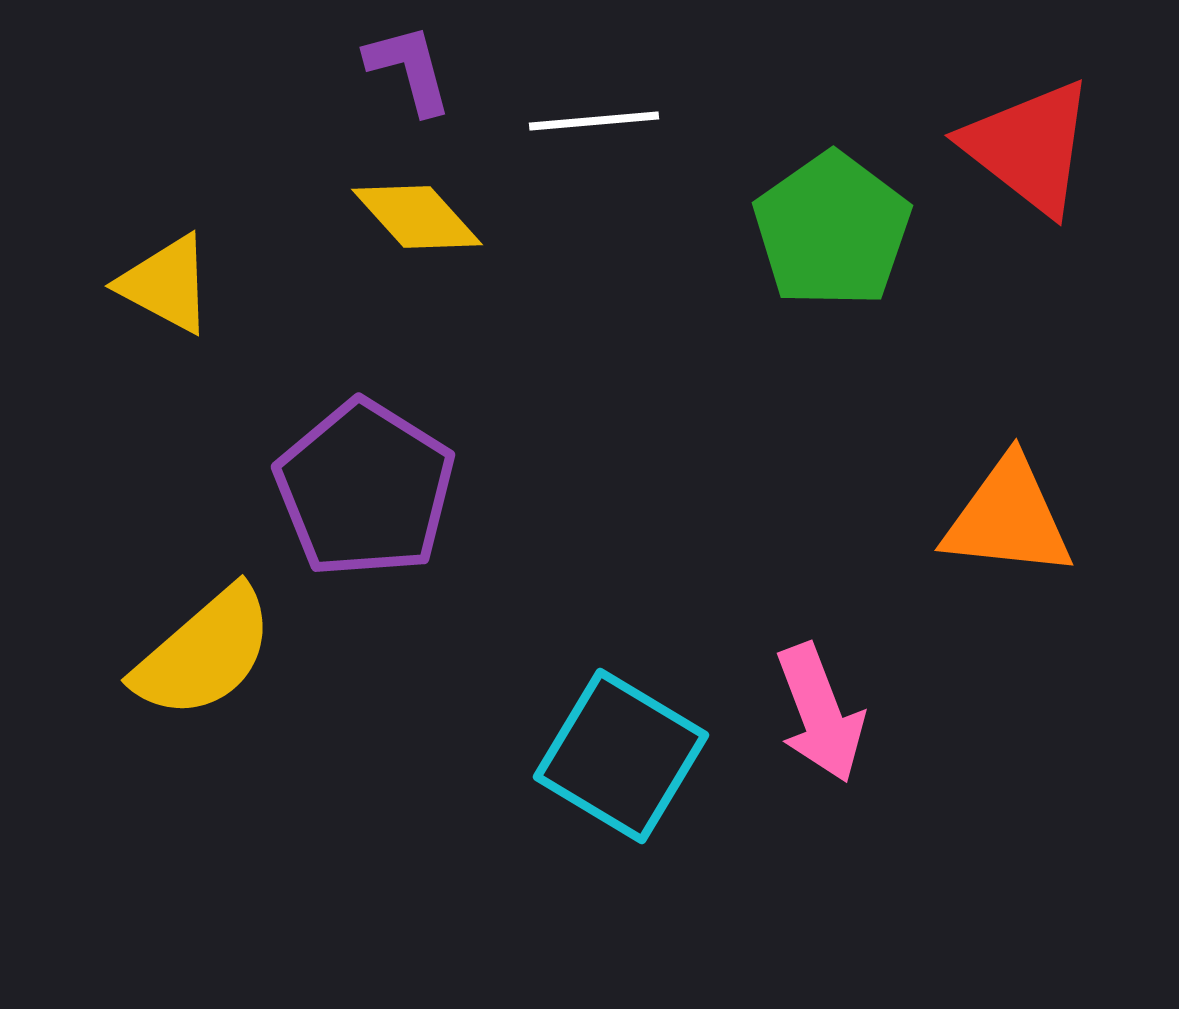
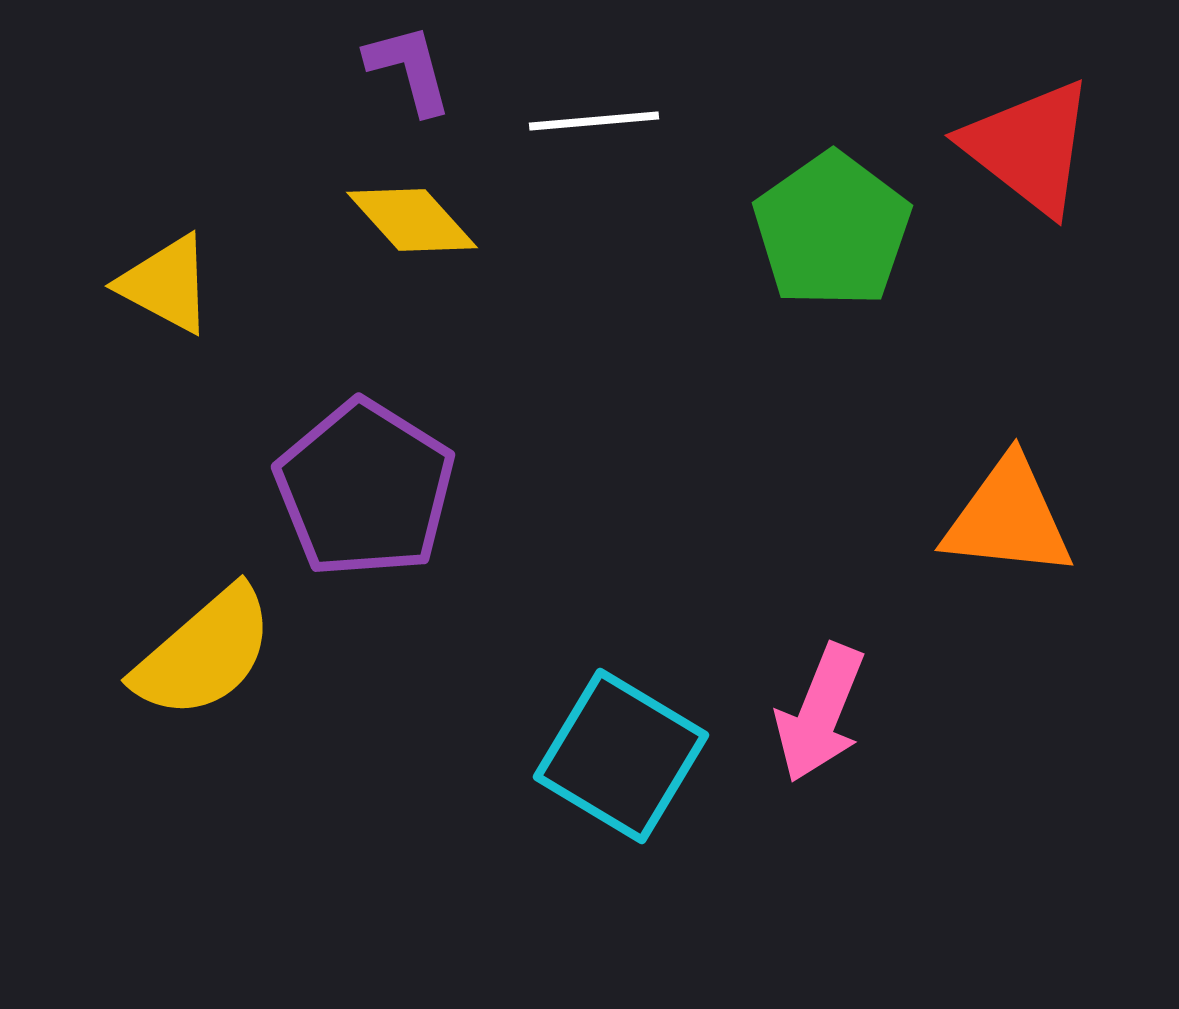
yellow diamond: moved 5 px left, 3 px down
pink arrow: rotated 43 degrees clockwise
